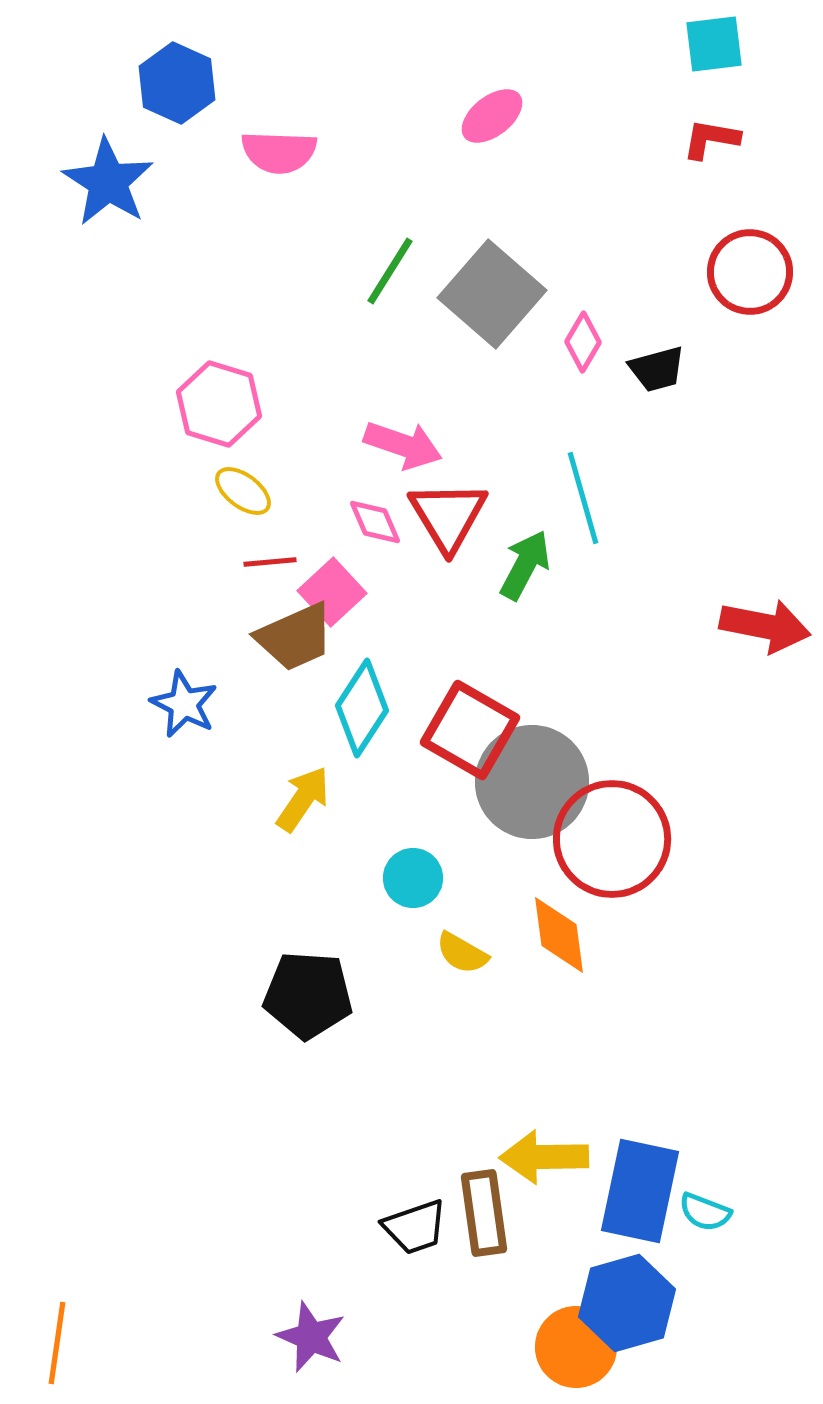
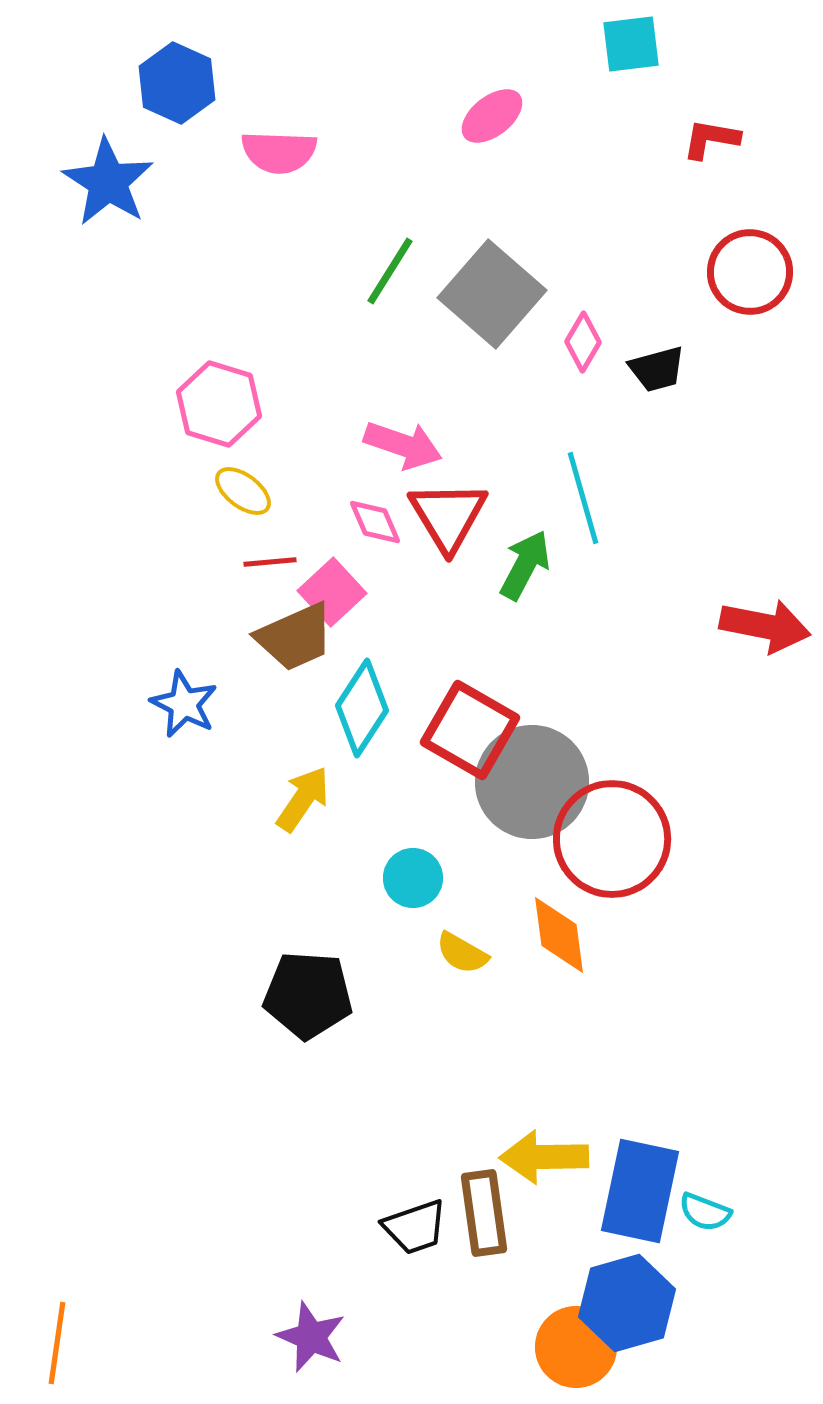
cyan square at (714, 44): moved 83 px left
